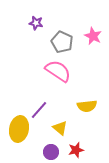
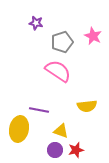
gray pentagon: rotated 30 degrees clockwise
purple line: rotated 60 degrees clockwise
yellow triangle: moved 1 px right, 3 px down; rotated 21 degrees counterclockwise
purple circle: moved 4 px right, 2 px up
